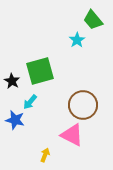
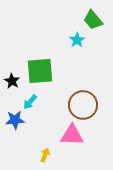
green square: rotated 12 degrees clockwise
blue star: rotated 18 degrees counterclockwise
pink triangle: rotated 25 degrees counterclockwise
